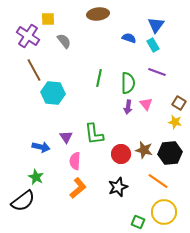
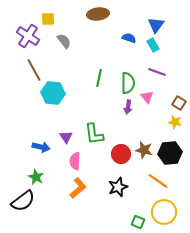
pink triangle: moved 1 px right, 7 px up
